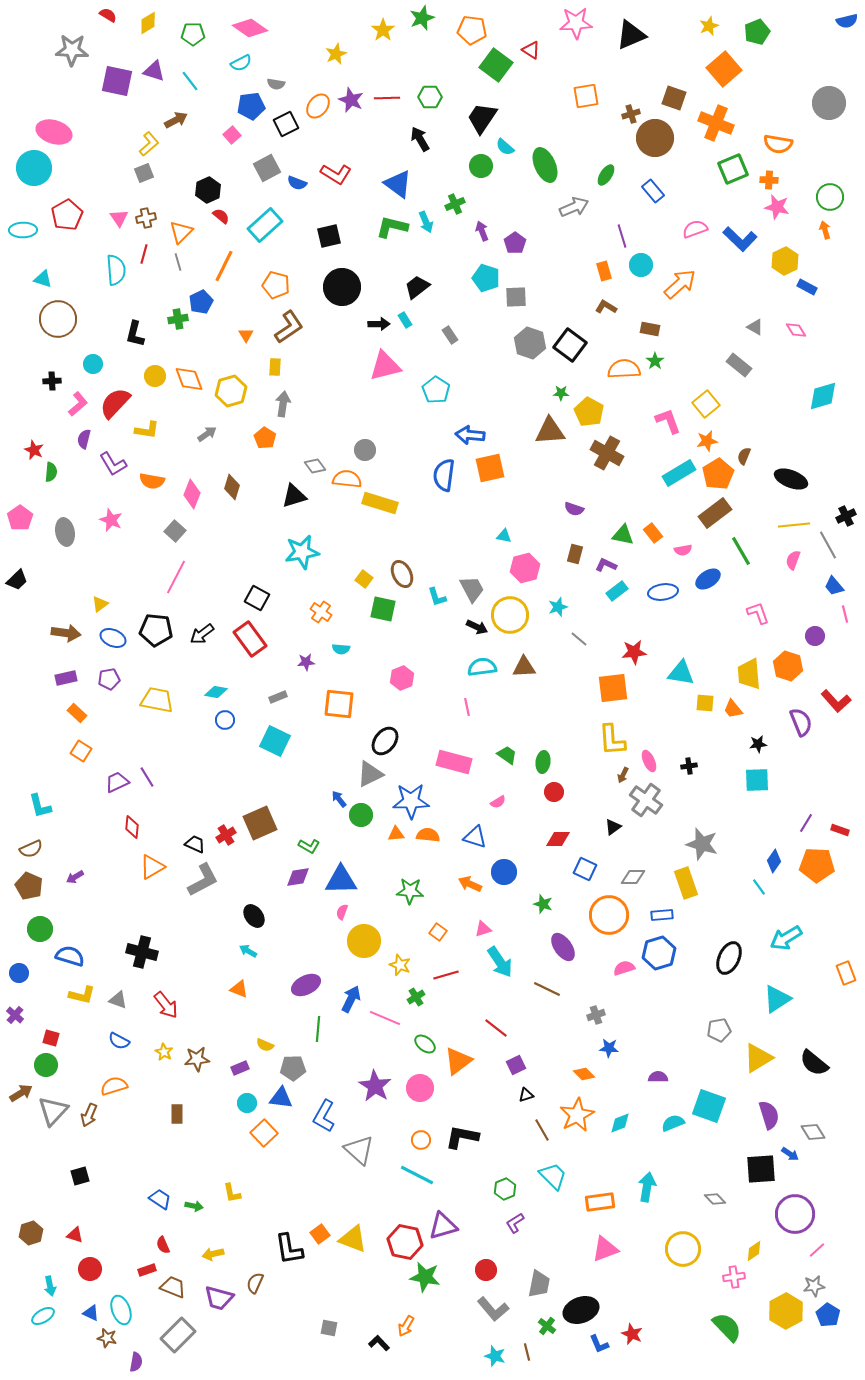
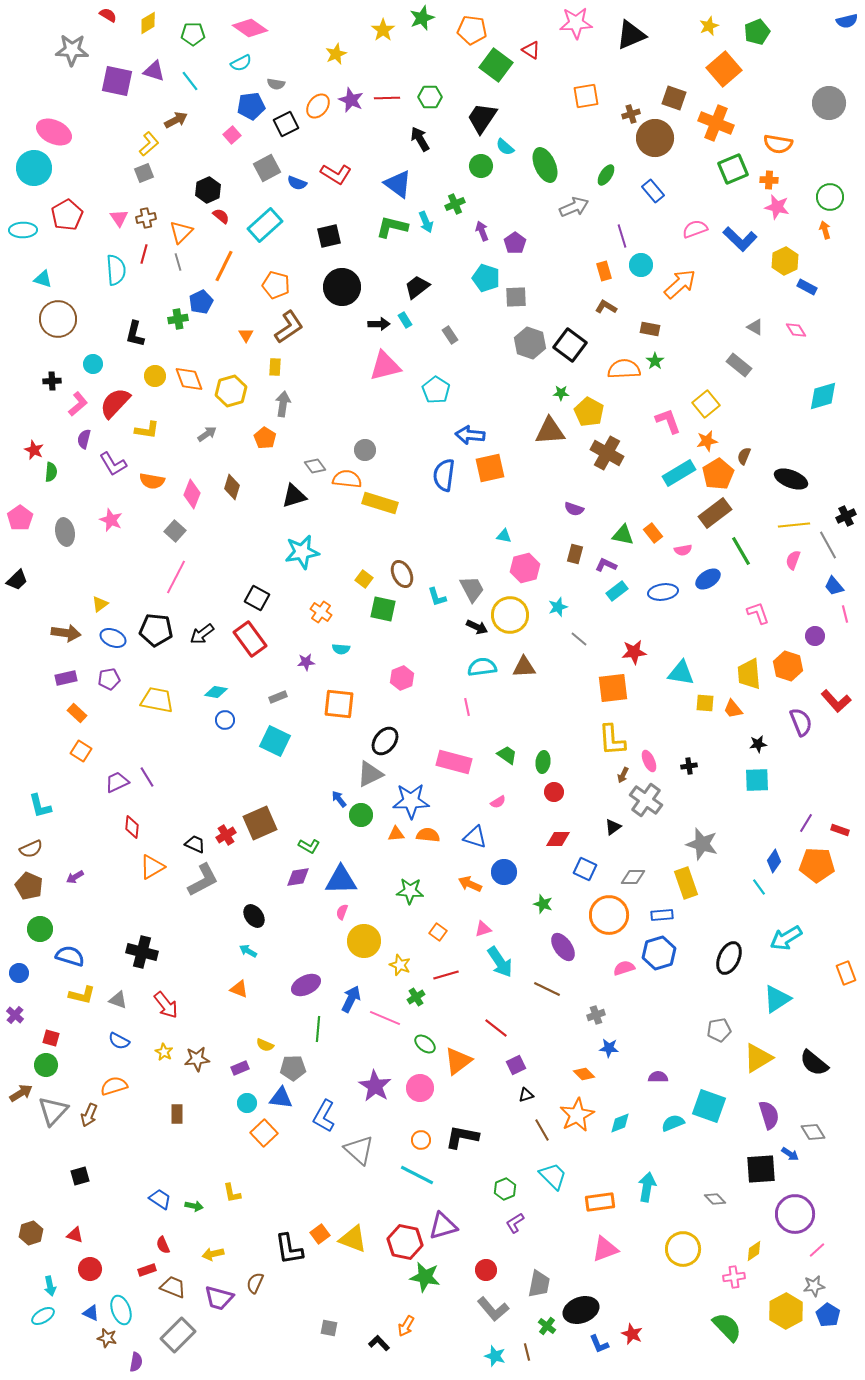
pink ellipse at (54, 132): rotated 8 degrees clockwise
